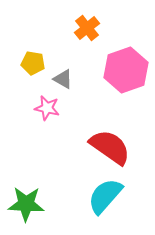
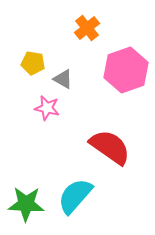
cyan semicircle: moved 30 px left
